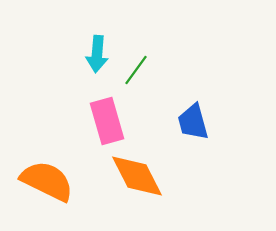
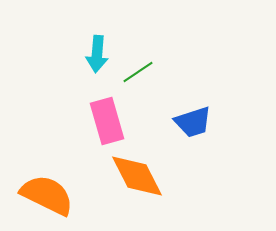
green line: moved 2 px right, 2 px down; rotated 20 degrees clockwise
blue trapezoid: rotated 93 degrees counterclockwise
orange semicircle: moved 14 px down
